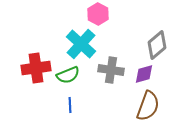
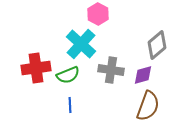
purple diamond: moved 1 px left, 1 px down
